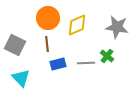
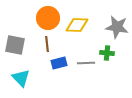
yellow diamond: rotated 25 degrees clockwise
gray square: rotated 15 degrees counterclockwise
green cross: moved 3 px up; rotated 32 degrees counterclockwise
blue rectangle: moved 1 px right, 1 px up
